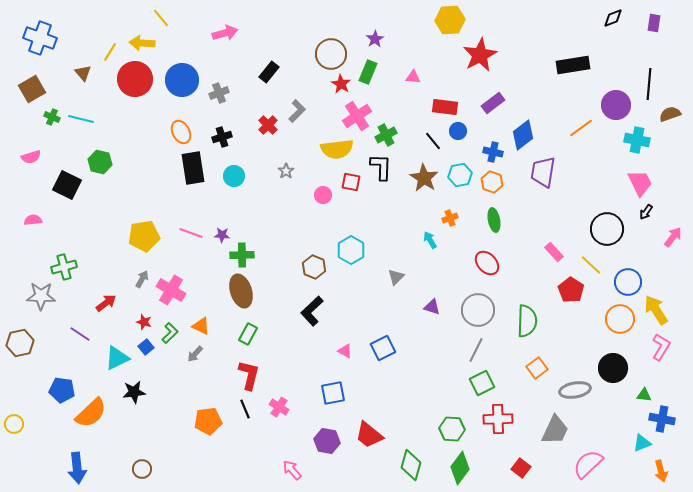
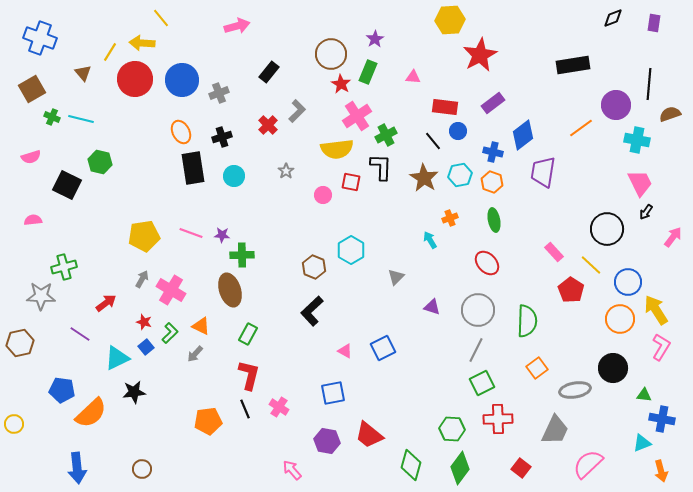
pink arrow at (225, 33): moved 12 px right, 7 px up
brown ellipse at (241, 291): moved 11 px left, 1 px up
